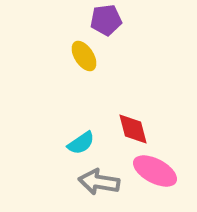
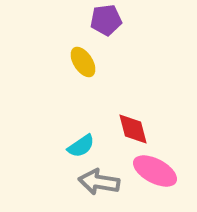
yellow ellipse: moved 1 px left, 6 px down
cyan semicircle: moved 3 px down
